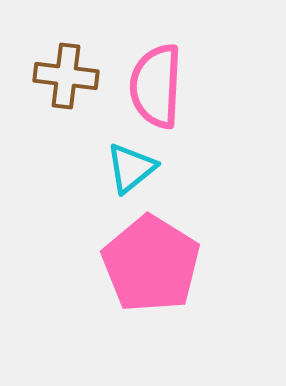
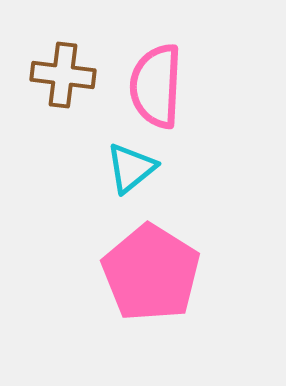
brown cross: moved 3 px left, 1 px up
pink pentagon: moved 9 px down
